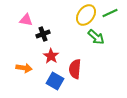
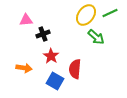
pink triangle: rotated 16 degrees counterclockwise
